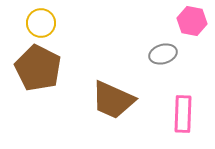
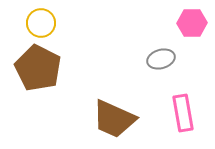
pink hexagon: moved 2 px down; rotated 12 degrees counterclockwise
gray ellipse: moved 2 px left, 5 px down
brown trapezoid: moved 1 px right, 19 px down
pink rectangle: moved 1 px up; rotated 12 degrees counterclockwise
